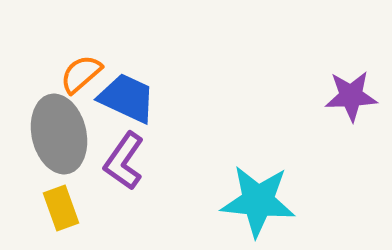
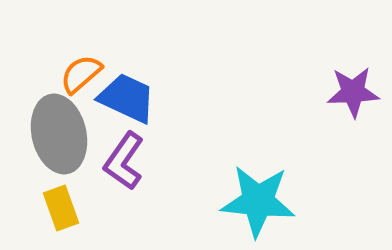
purple star: moved 2 px right, 4 px up
